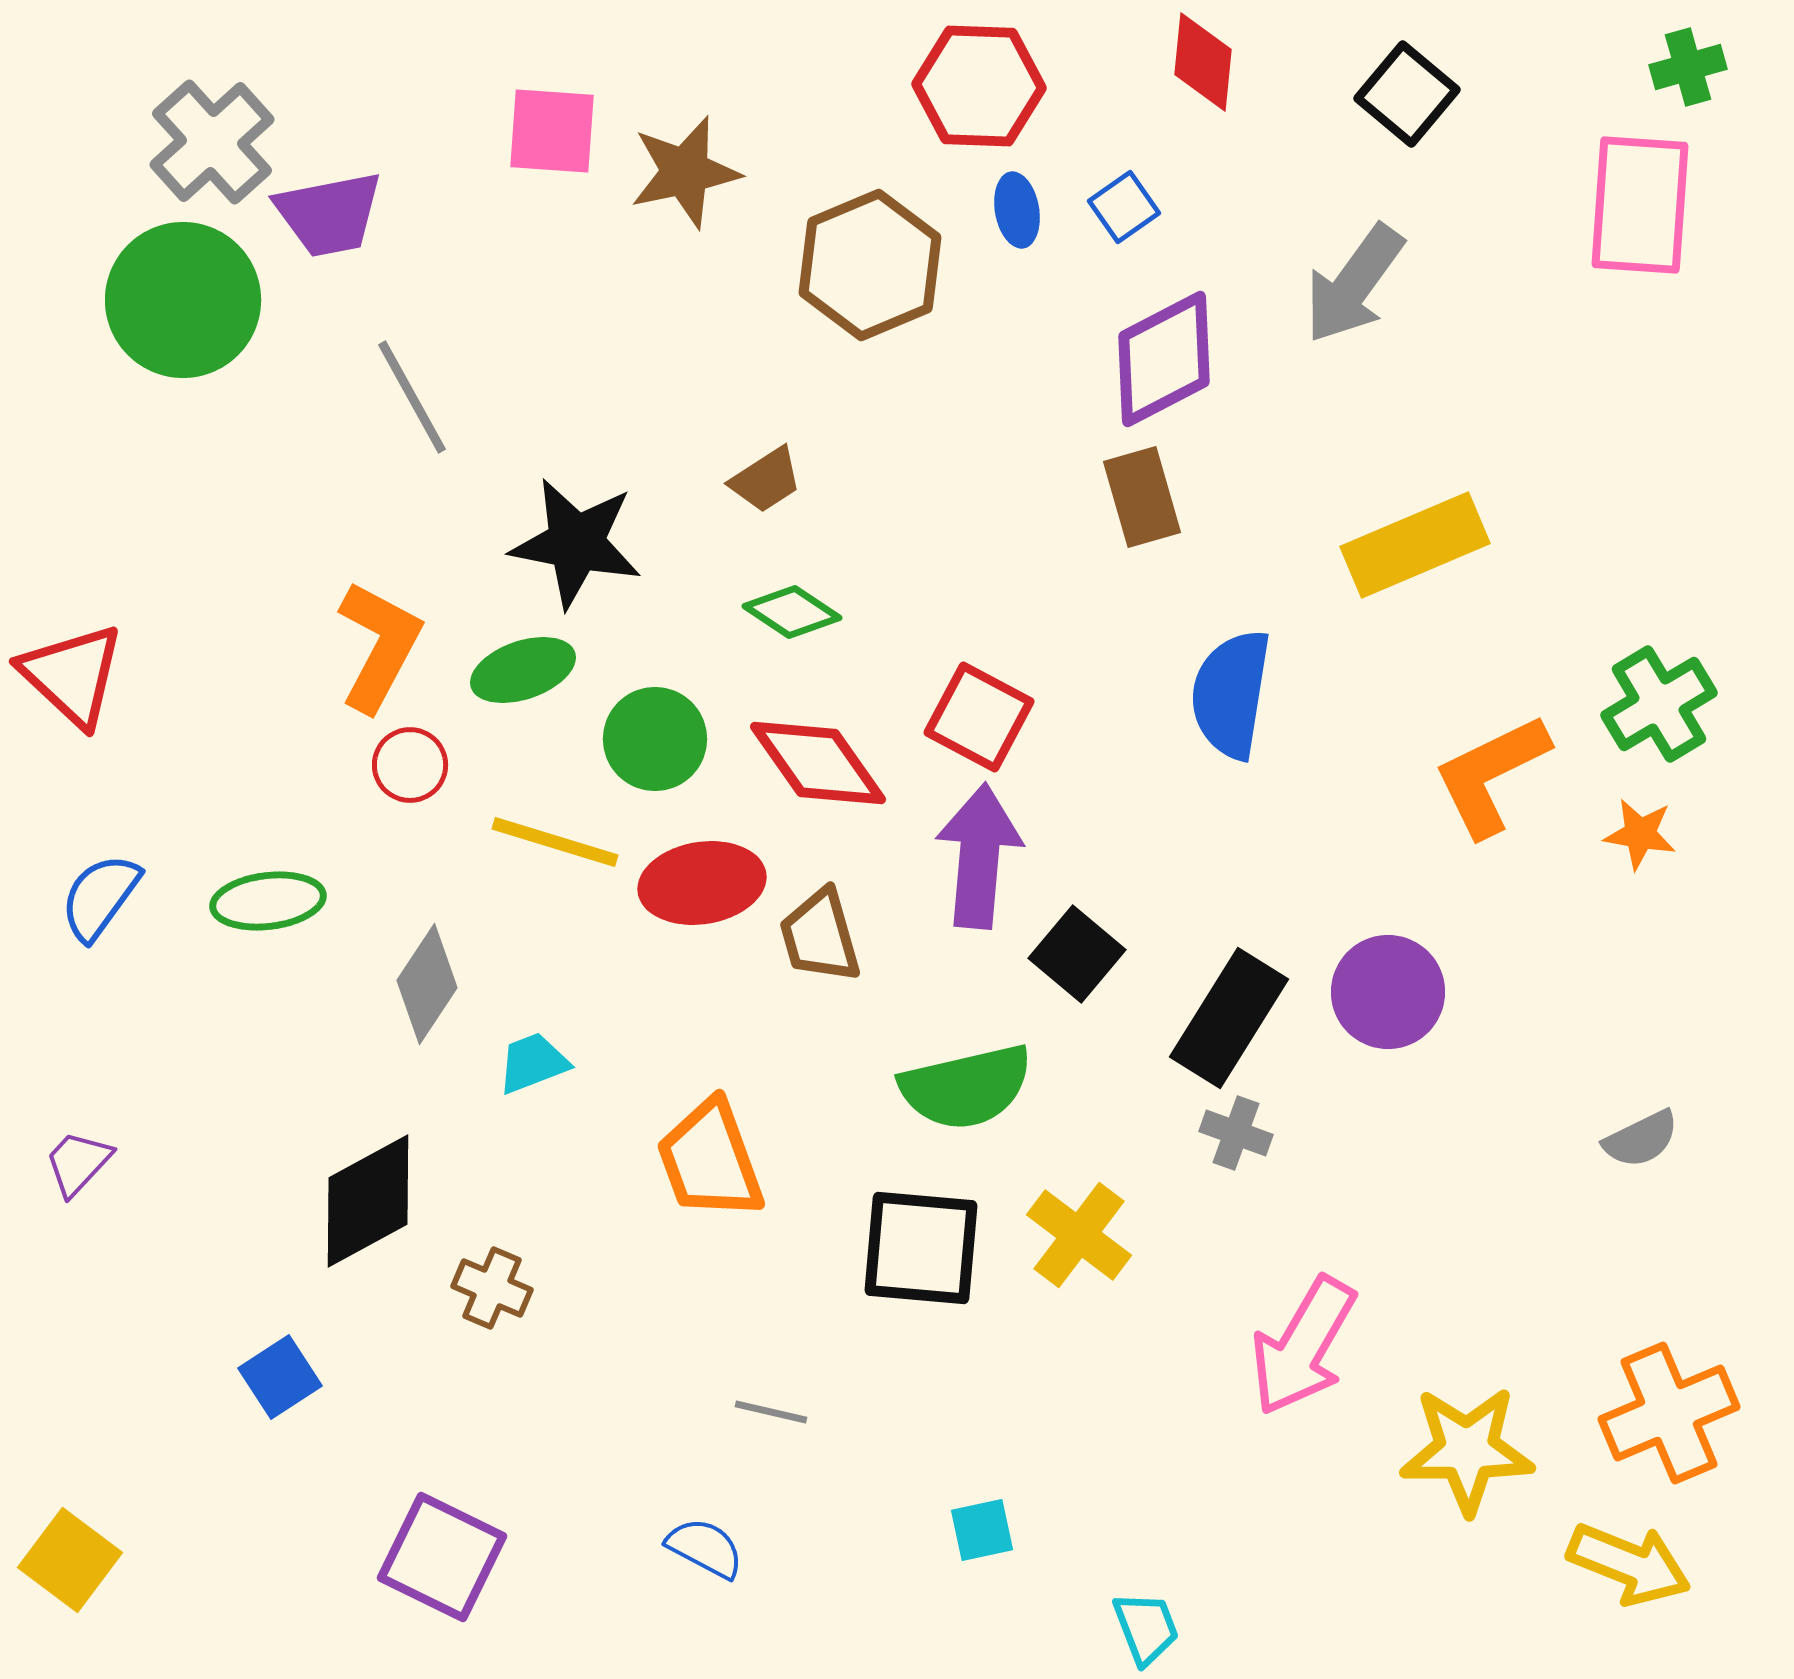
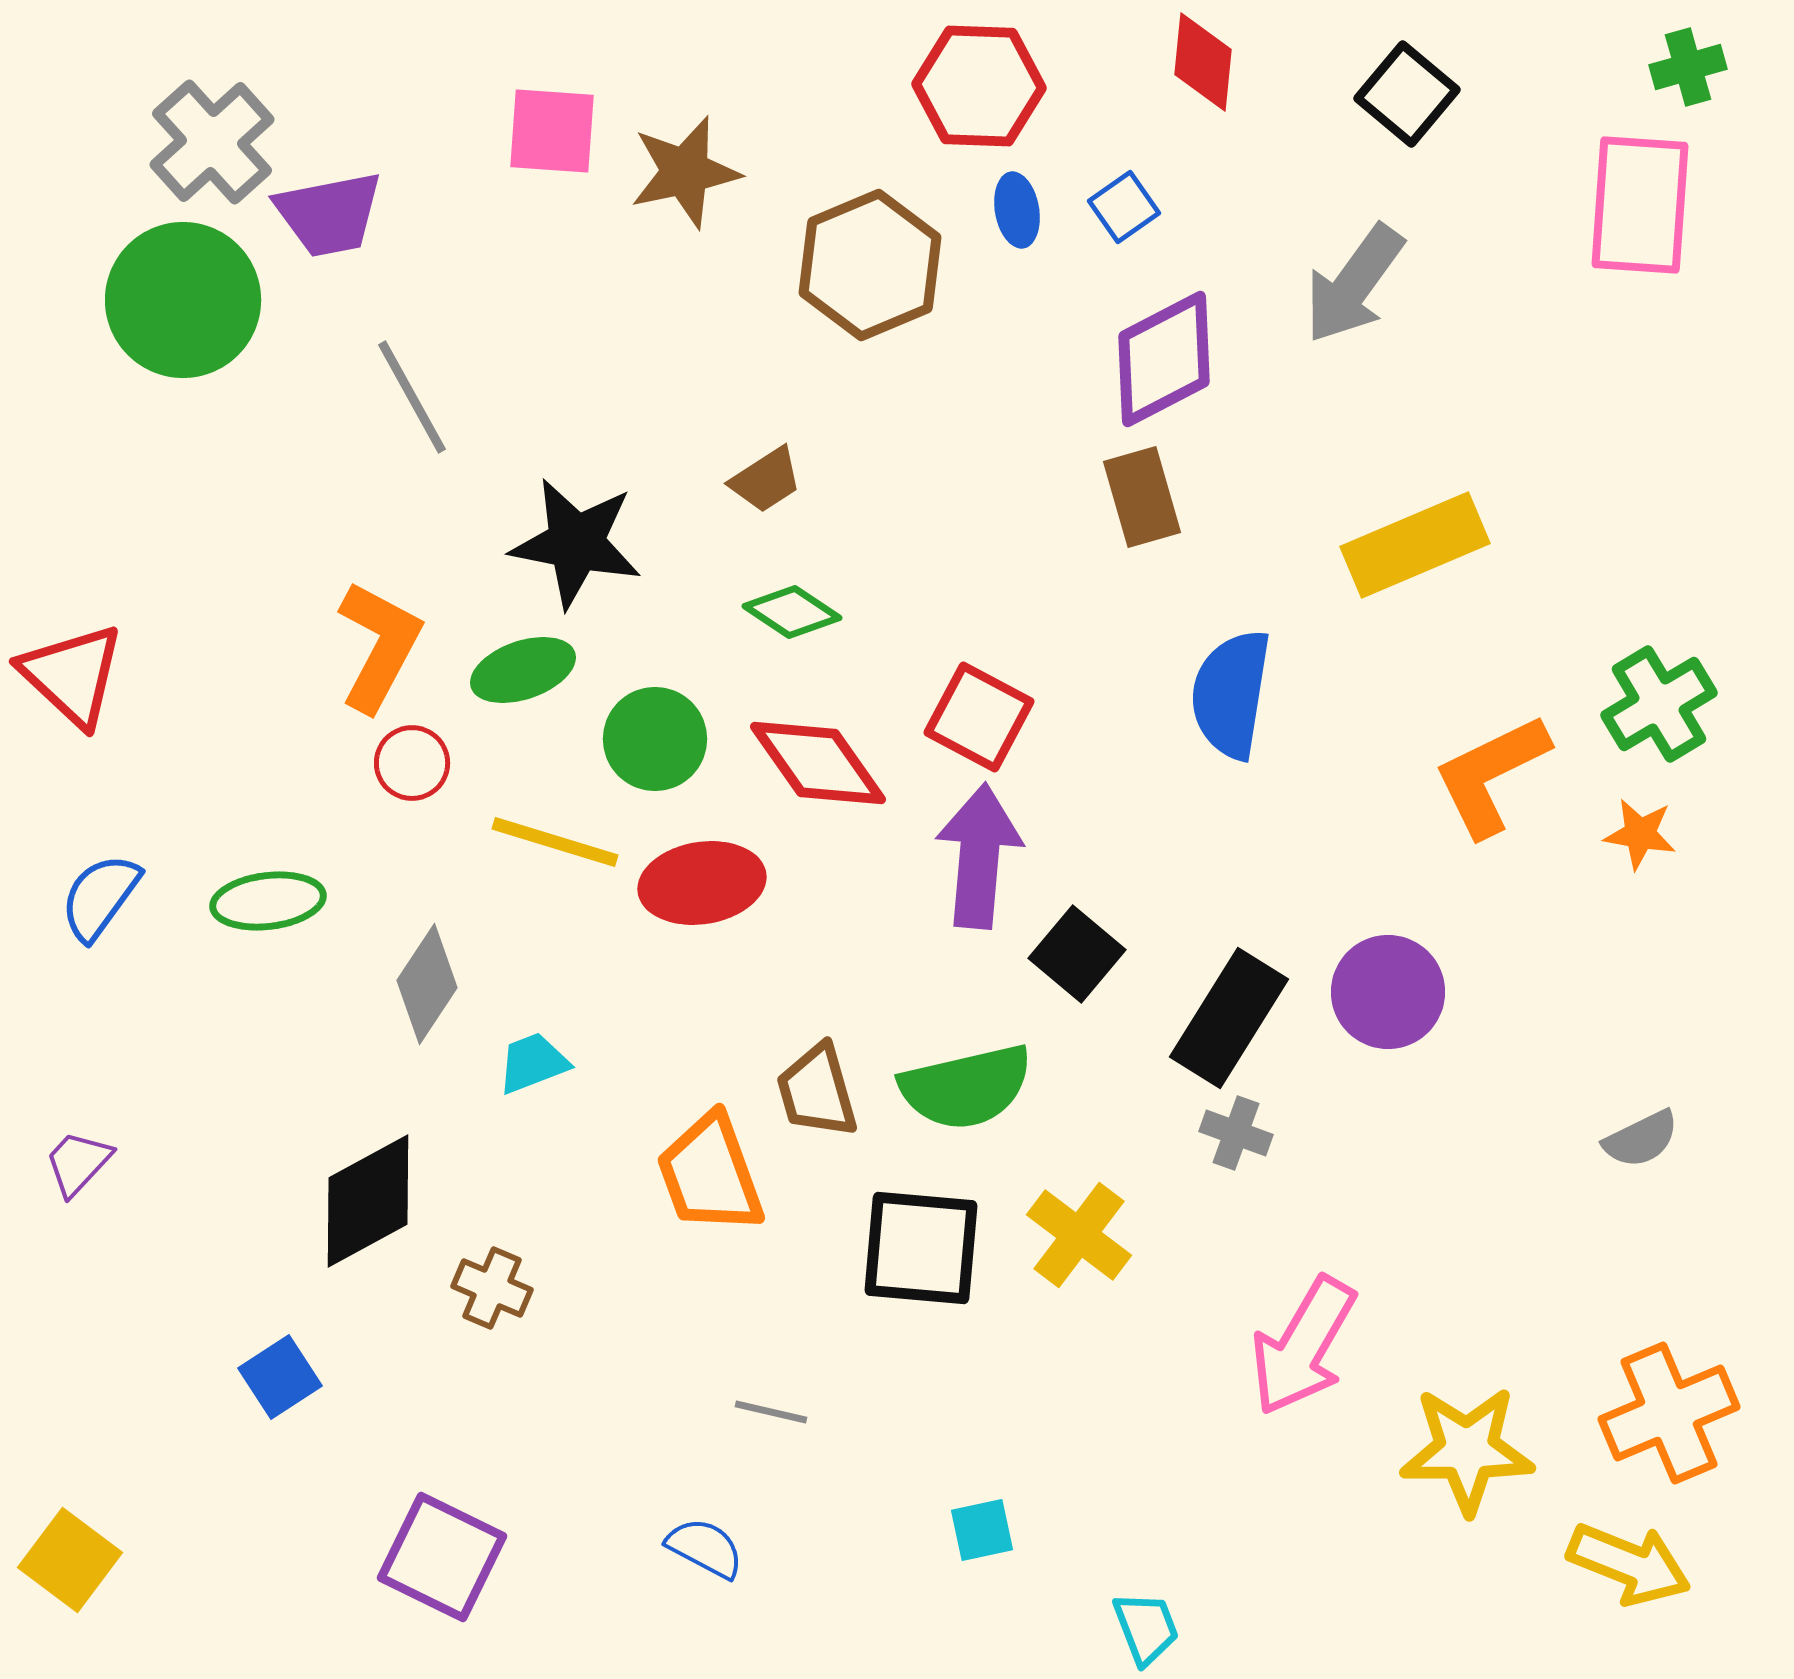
red circle at (410, 765): moved 2 px right, 2 px up
brown trapezoid at (820, 936): moved 3 px left, 155 px down
orange trapezoid at (710, 1160): moved 14 px down
